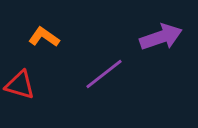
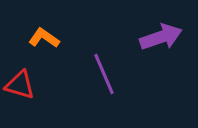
orange L-shape: moved 1 px down
purple line: rotated 75 degrees counterclockwise
